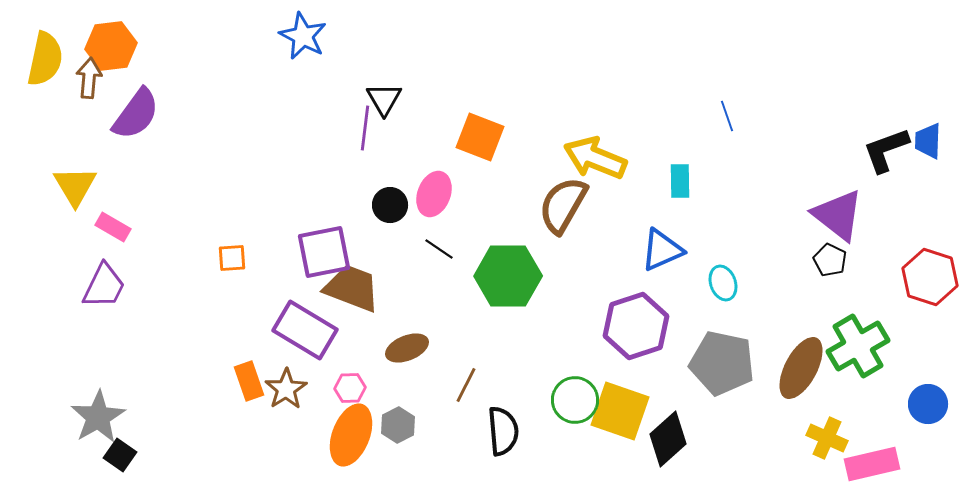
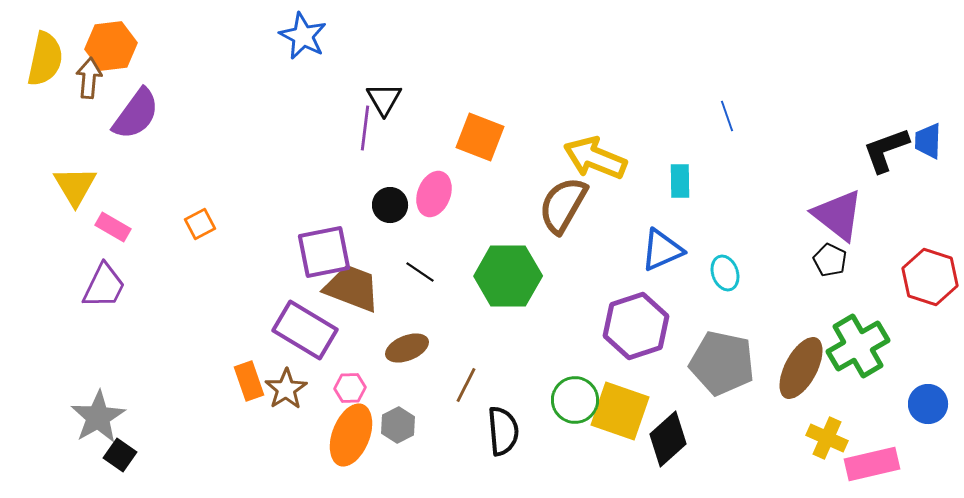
black line at (439, 249): moved 19 px left, 23 px down
orange square at (232, 258): moved 32 px left, 34 px up; rotated 24 degrees counterclockwise
cyan ellipse at (723, 283): moved 2 px right, 10 px up
